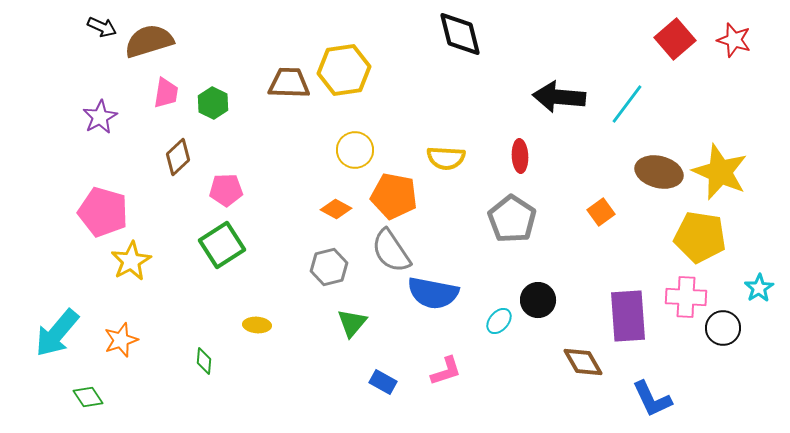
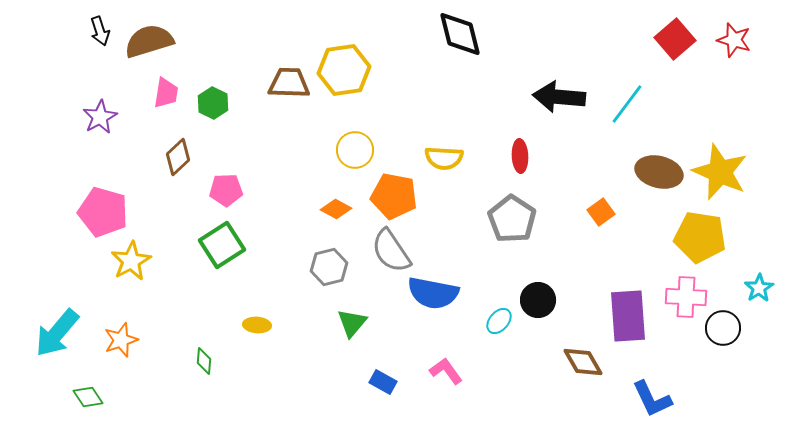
black arrow at (102, 27): moved 2 px left, 4 px down; rotated 48 degrees clockwise
yellow semicircle at (446, 158): moved 2 px left
pink L-shape at (446, 371): rotated 108 degrees counterclockwise
